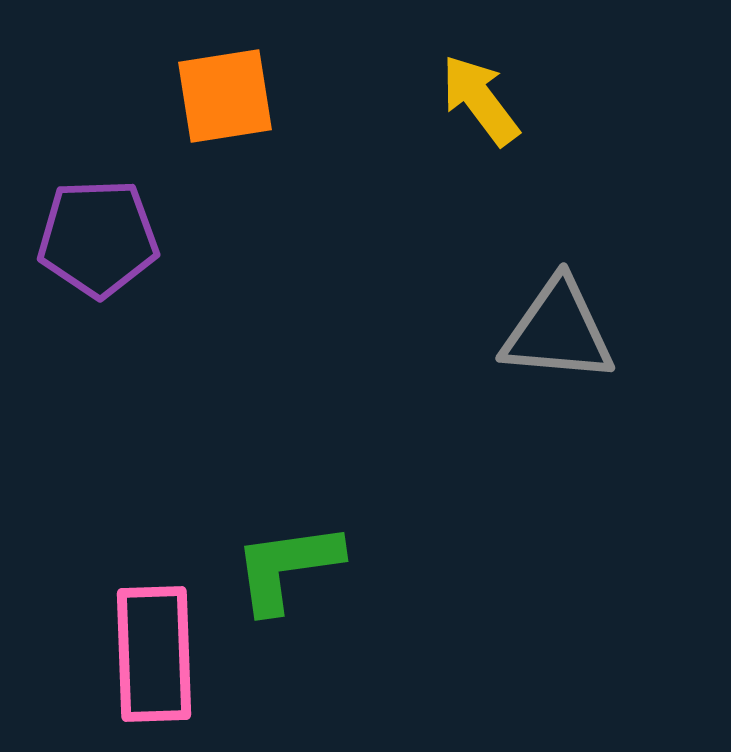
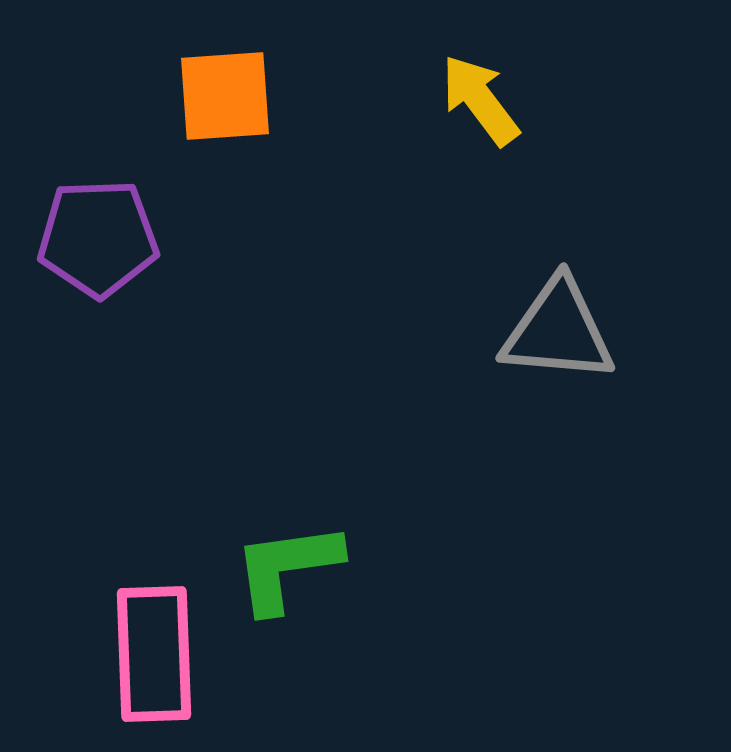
orange square: rotated 5 degrees clockwise
